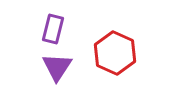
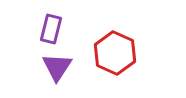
purple rectangle: moved 2 px left
